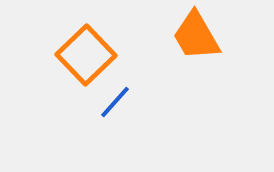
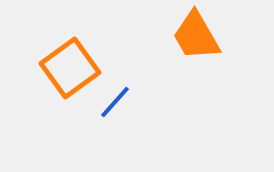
orange square: moved 16 px left, 13 px down; rotated 8 degrees clockwise
